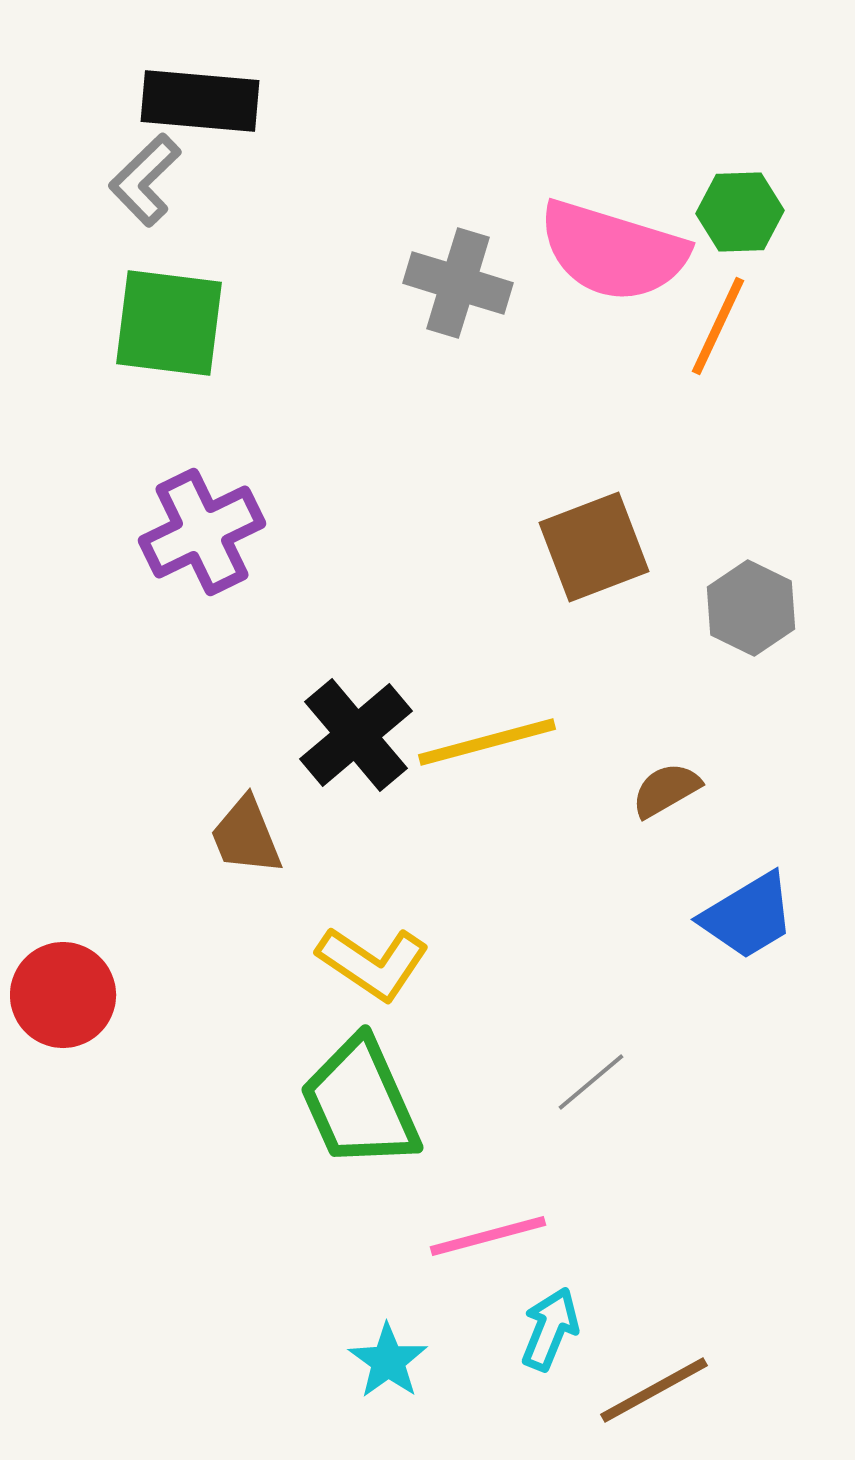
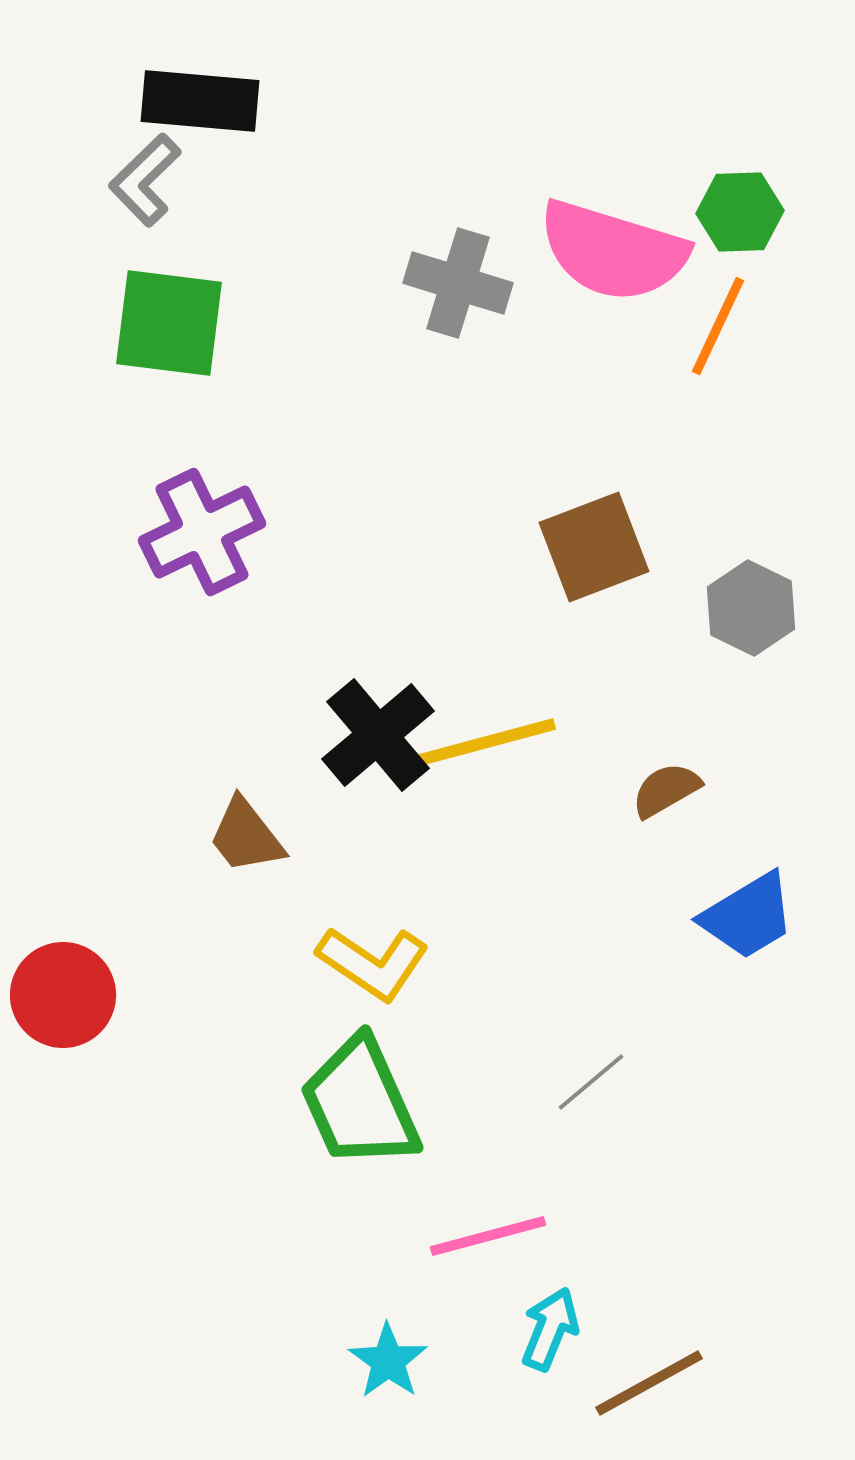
black cross: moved 22 px right
brown trapezoid: rotated 16 degrees counterclockwise
brown line: moved 5 px left, 7 px up
